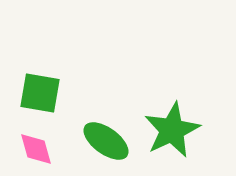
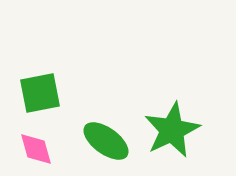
green square: rotated 21 degrees counterclockwise
